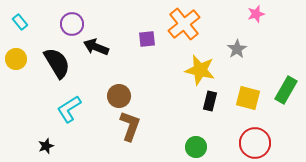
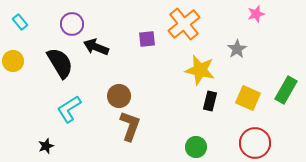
yellow circle: moved 3 px left, 2 px down
black semicircle: moved 3 px right
yellow square: rotated 10 degrees clockwise
